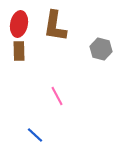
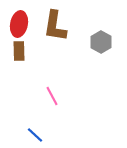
gray hexagon: moved 7 px up; rotated 15 degrees clockwise
pink line: moved 5 px left
